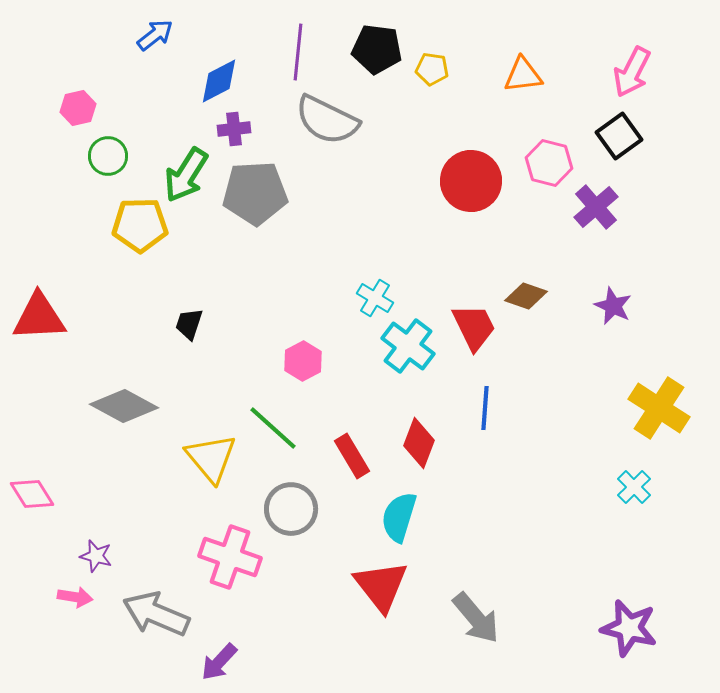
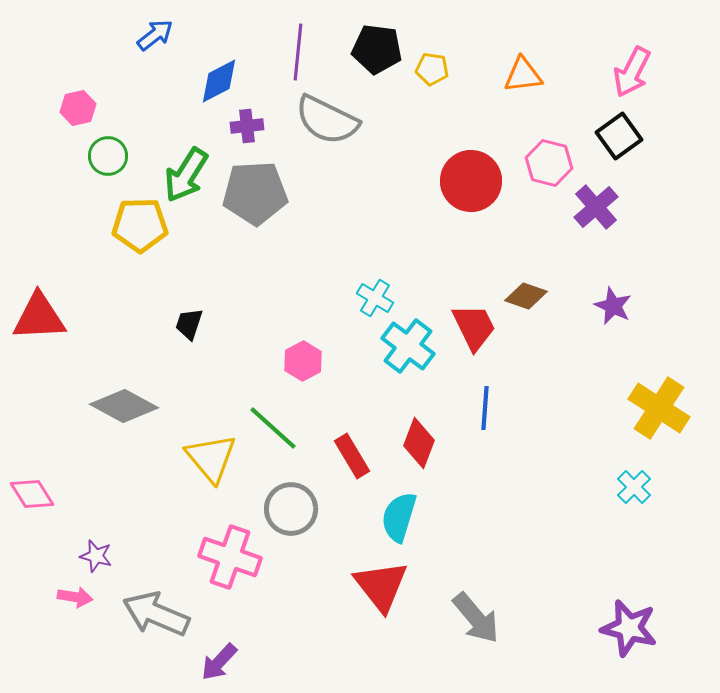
purple cross at (234, 129): moved 13 px right, 3 px up
